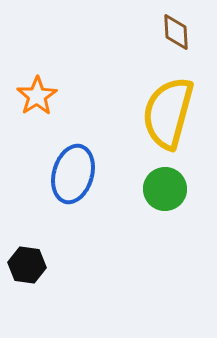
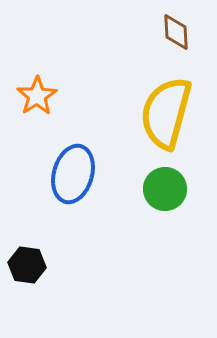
yellow semicircle: moved 2 px left
